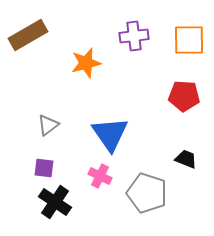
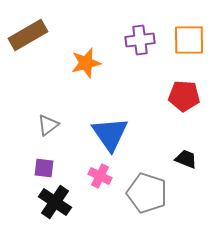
purple cross: moved 6 px right, 4 px down
